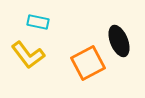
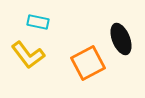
black ellipse: moved 2 px right, 2 px up
